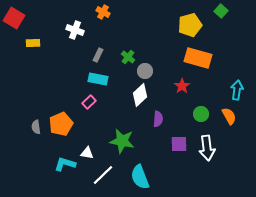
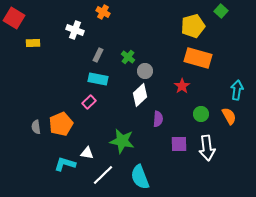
yellow pentagon: moved 3 px right, 1 px down
